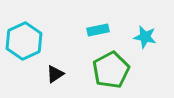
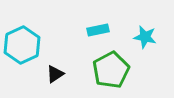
cyan hexagon: moved 2 px left, 4 px down
